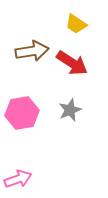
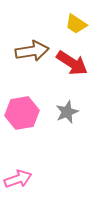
gray star: moved 3 px left, 2 px down
